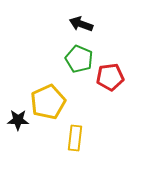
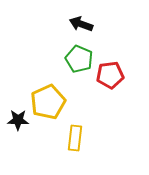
red pentagon: moved 2 px up
